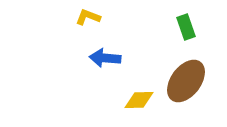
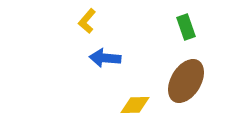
yellow L-shape: moved 1 px left, 4 px down; rotated 70 degrees counterclockwise
brown ellipse: rotated 6 degrees counterclockwise
yellow diamond: moved 4 px left, 5 px down
